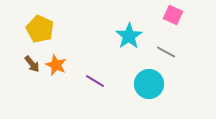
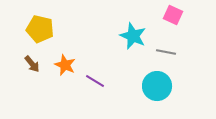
yellow pentagon: rotated 12 degrees counterclockwise
cyan star: moved 4 px right; rotated 16 degrees counterclockwise
gray line: rotated 18 degrees counterclockwise
orange star: moved 9 px right
cyan circle: moved 8 px right, 2 px down
